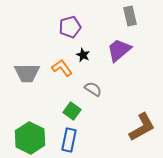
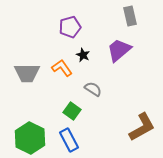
blue rectangle: rotated 40 degrees counterclockwise
